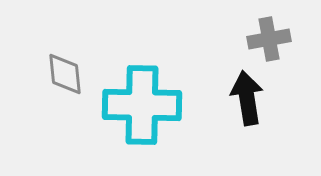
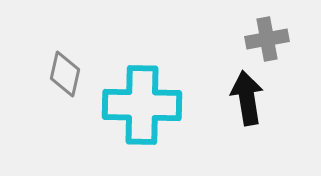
gray cross: moved 2 px left
gray diamond: rotated 18 degrees clockwise
